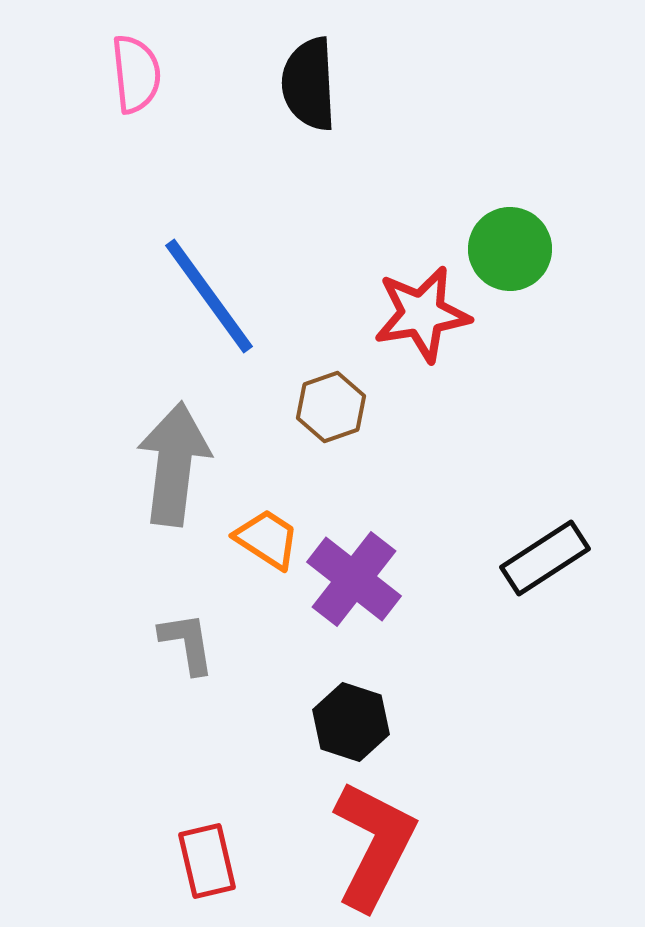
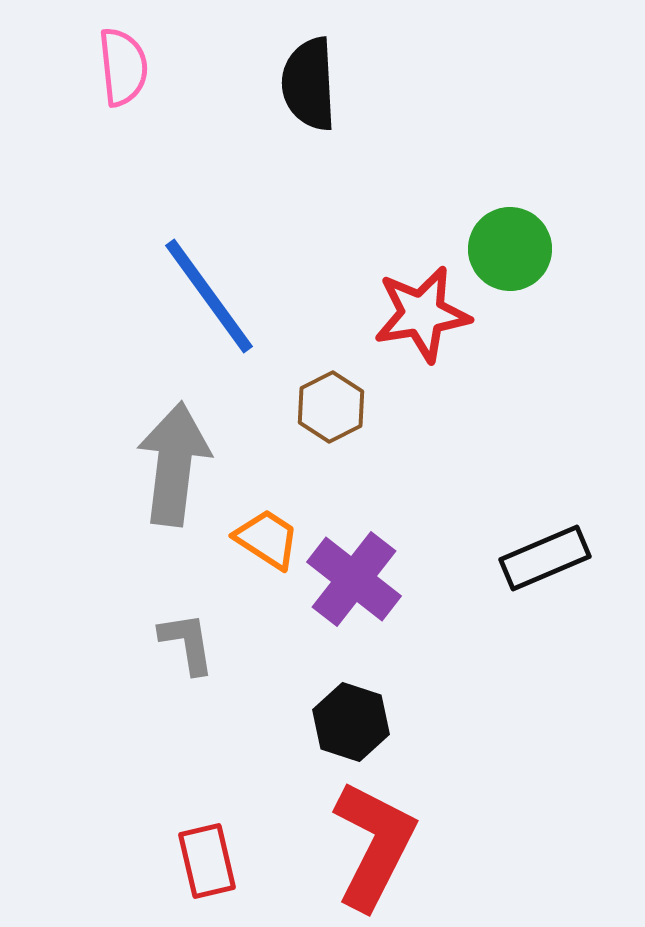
pink semicircle: moved 13 px left, 7 px up
brown hexagon: rotated 8 degrees counterclockwise
black rectangle: rotated 10 degrees clockwise
